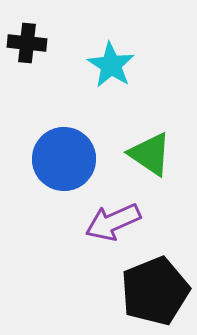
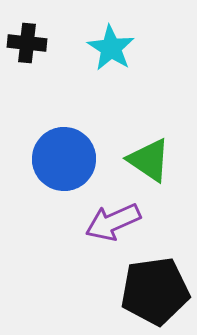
cyan star: moved 17 px up
green triangle: moved 1 px left, 6 px down
black pentagon: rotated 14 degrees clockwise
